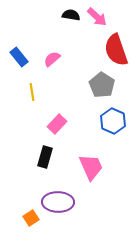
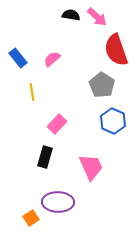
blue rectangle: moved 1 px left, 1 px down
